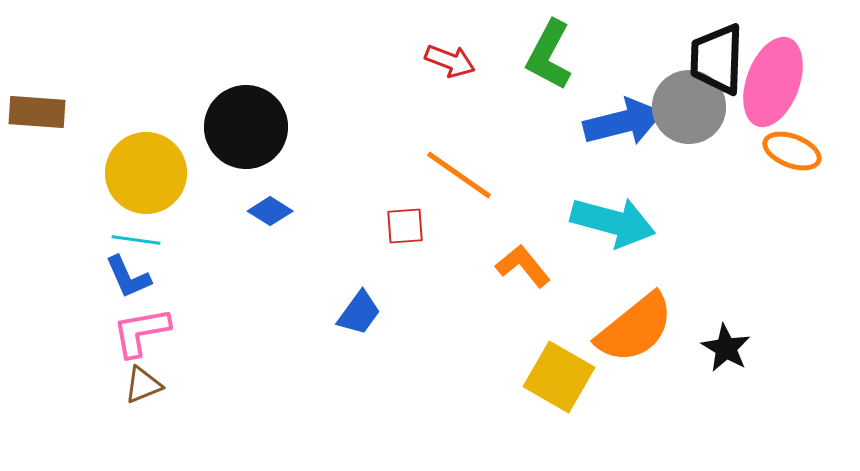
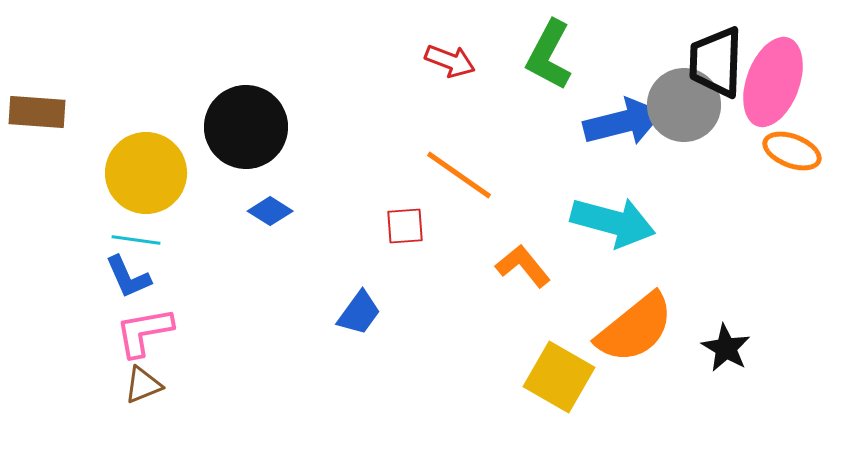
black trapezoid: moved 1 px left, 3 px down
gray circle: moved 5 px left, 2 px up
pink L-shape: moved 3 px right
